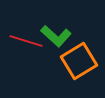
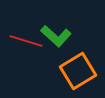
orange square: moved 1 px left, 10 px down
